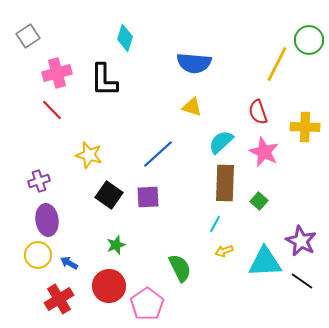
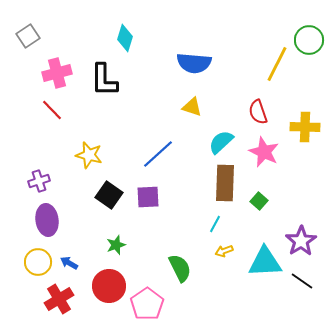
purple star: rotated 12 degrees clockwise
yellow circle: moved 7 px down
